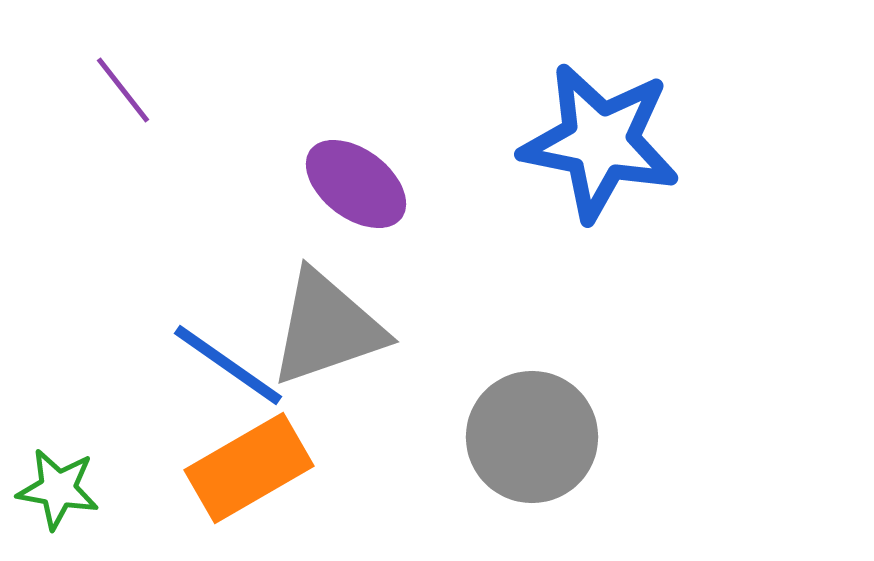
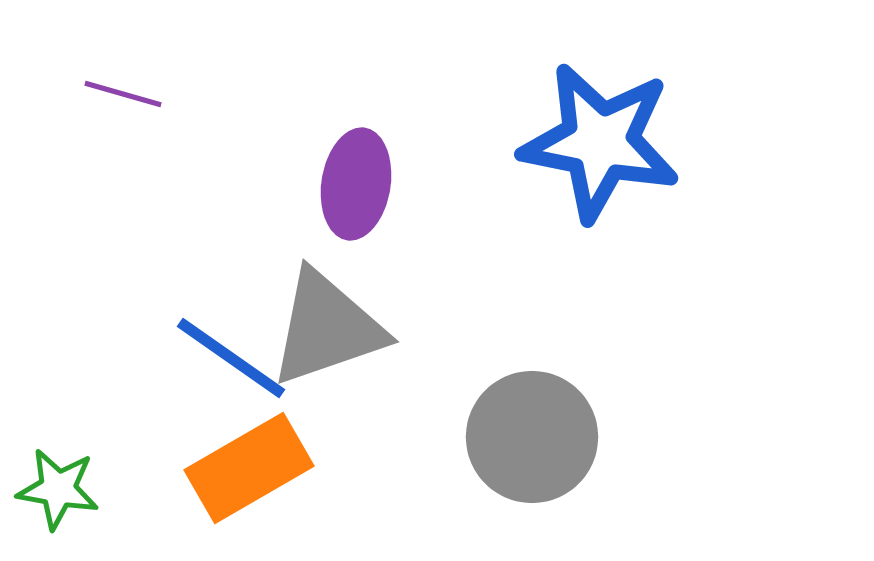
purple line: moved 4 px down; rotated 36 degrees counterclockwise
purple ellipse: rotated 62 degrees clockwise
blue line: moved 3 px right, 7 px up
